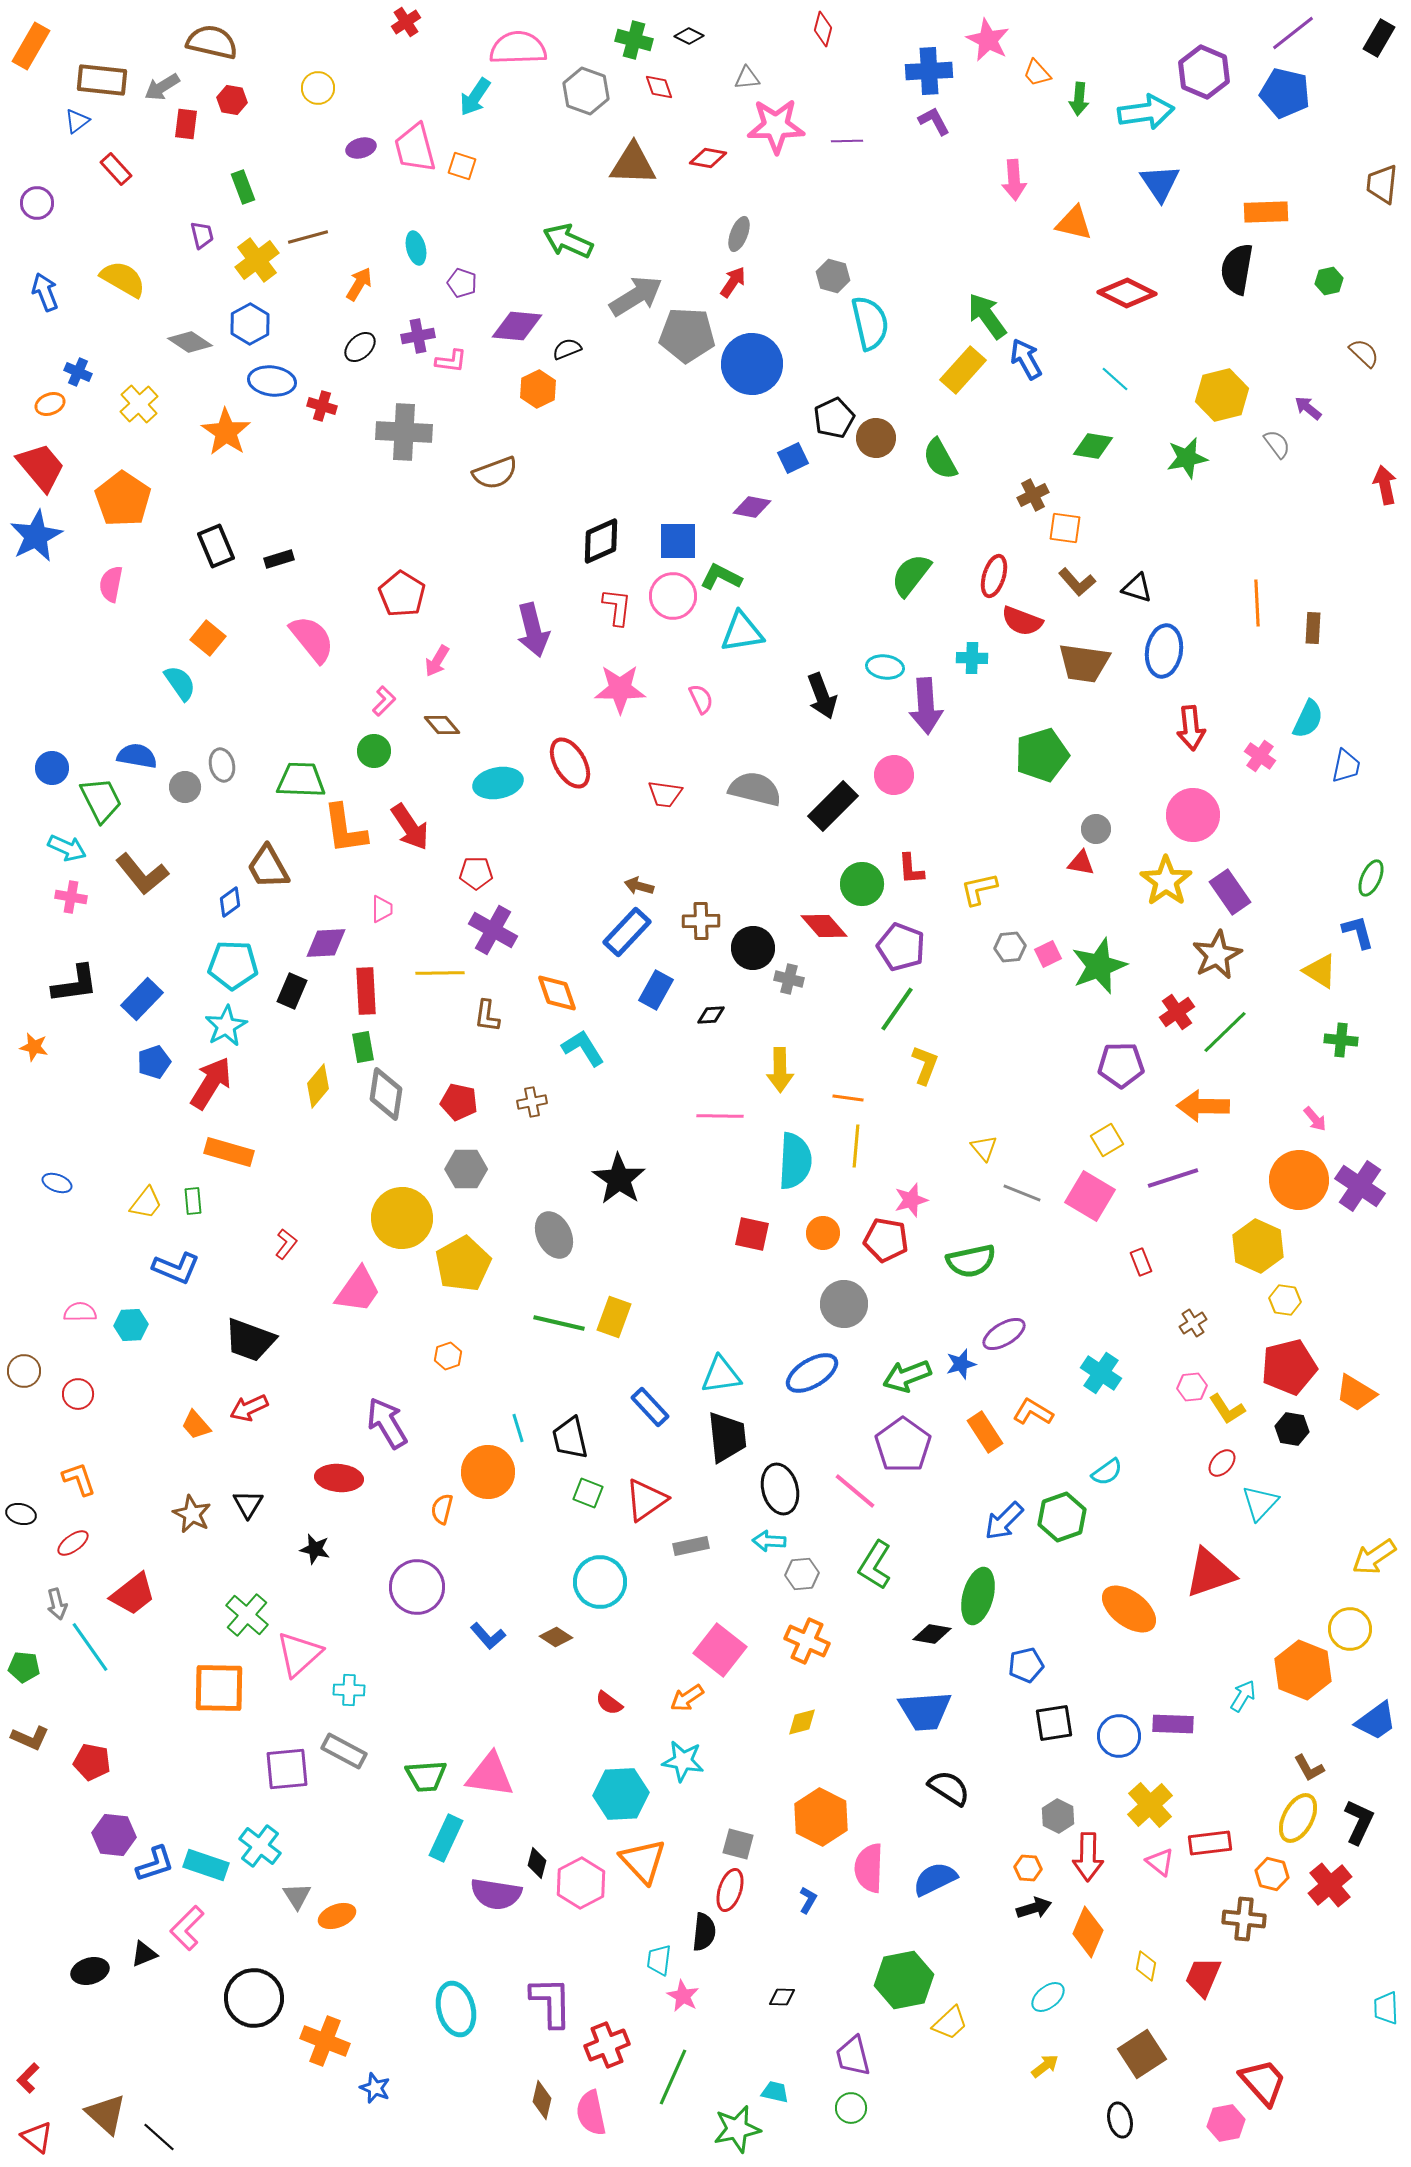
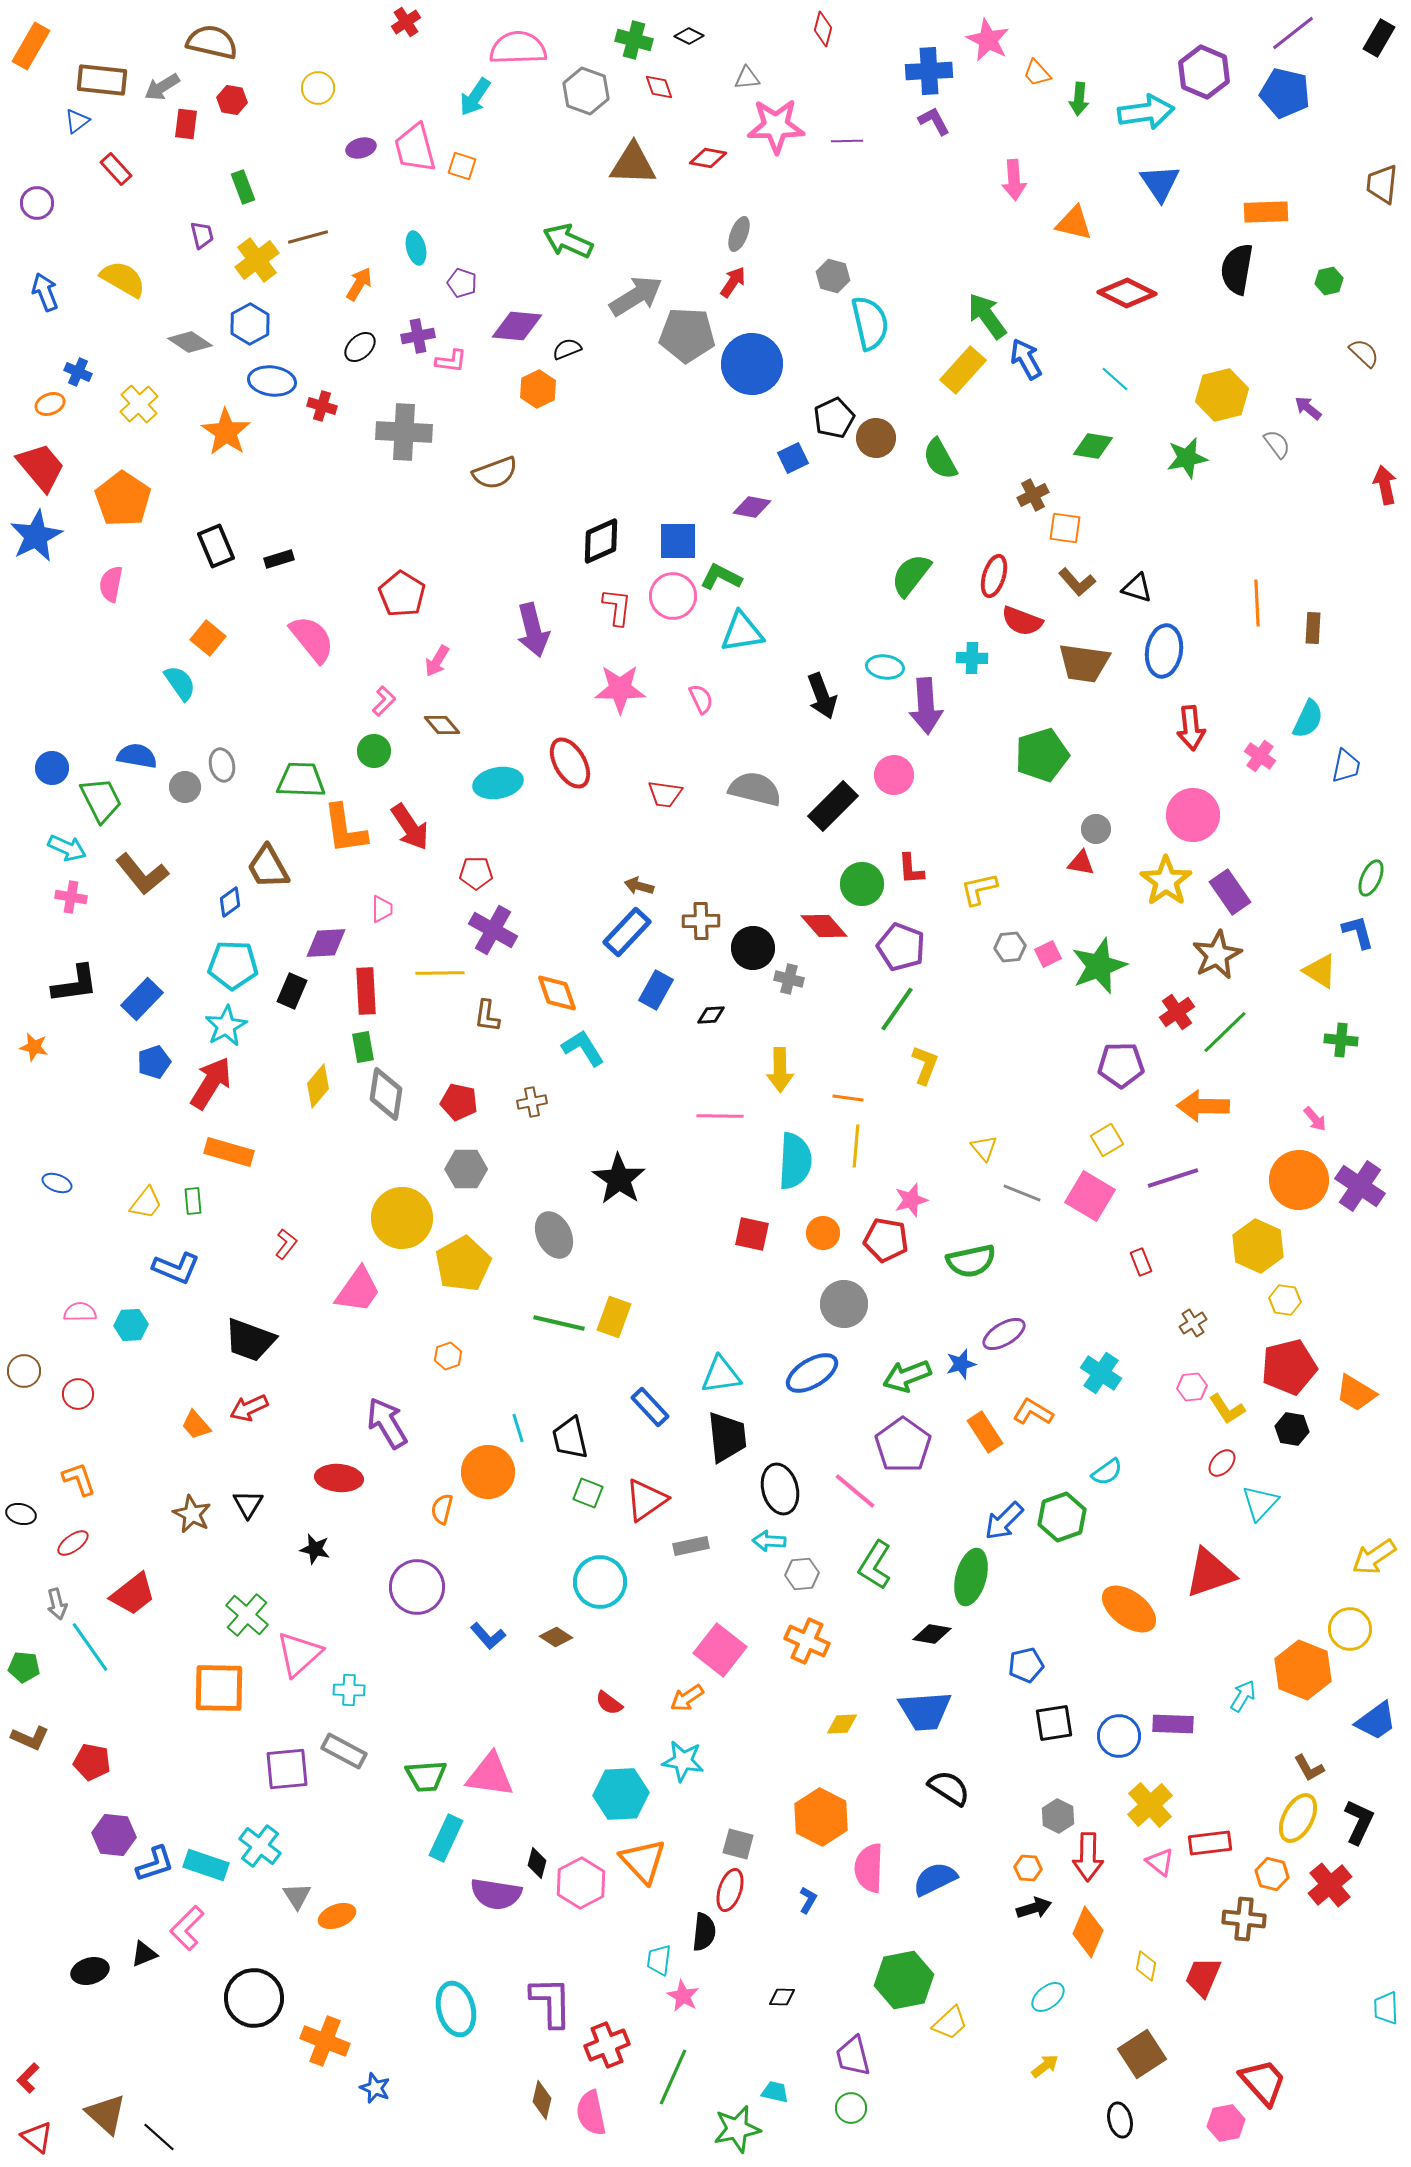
green ellipse at (978, 1596): moved 7 px left, 19 px up
yellow diamond at (802, 1722): moved 40 px right, 2 px down; rotated 12 degrees clockwise
